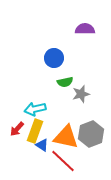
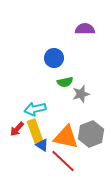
yellow rectangle: rotated 40 degrees counterclockwise
